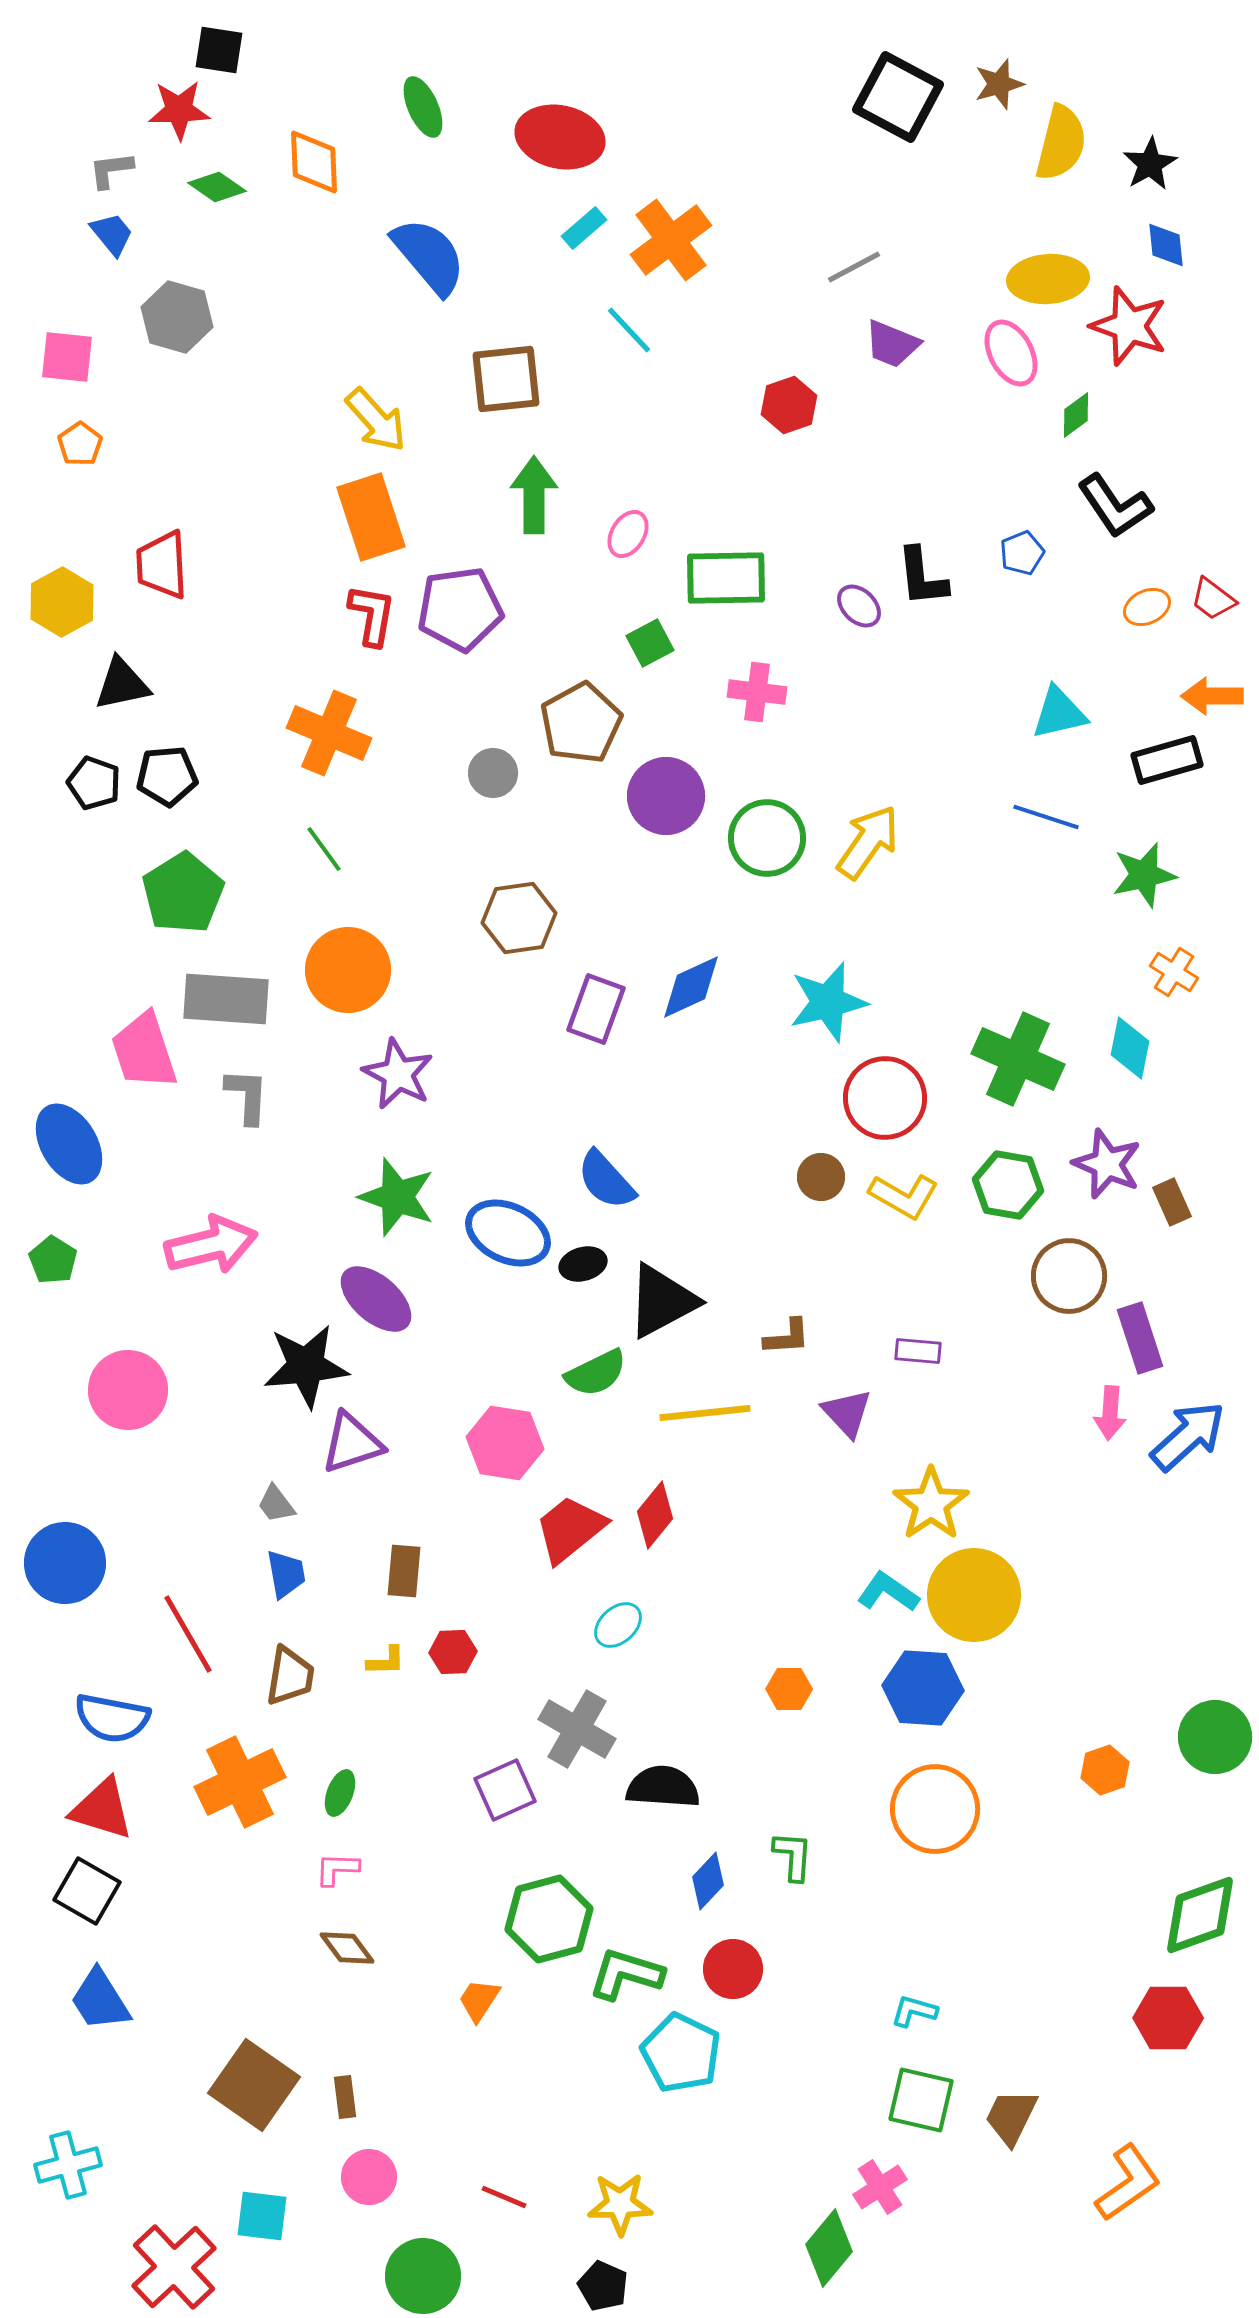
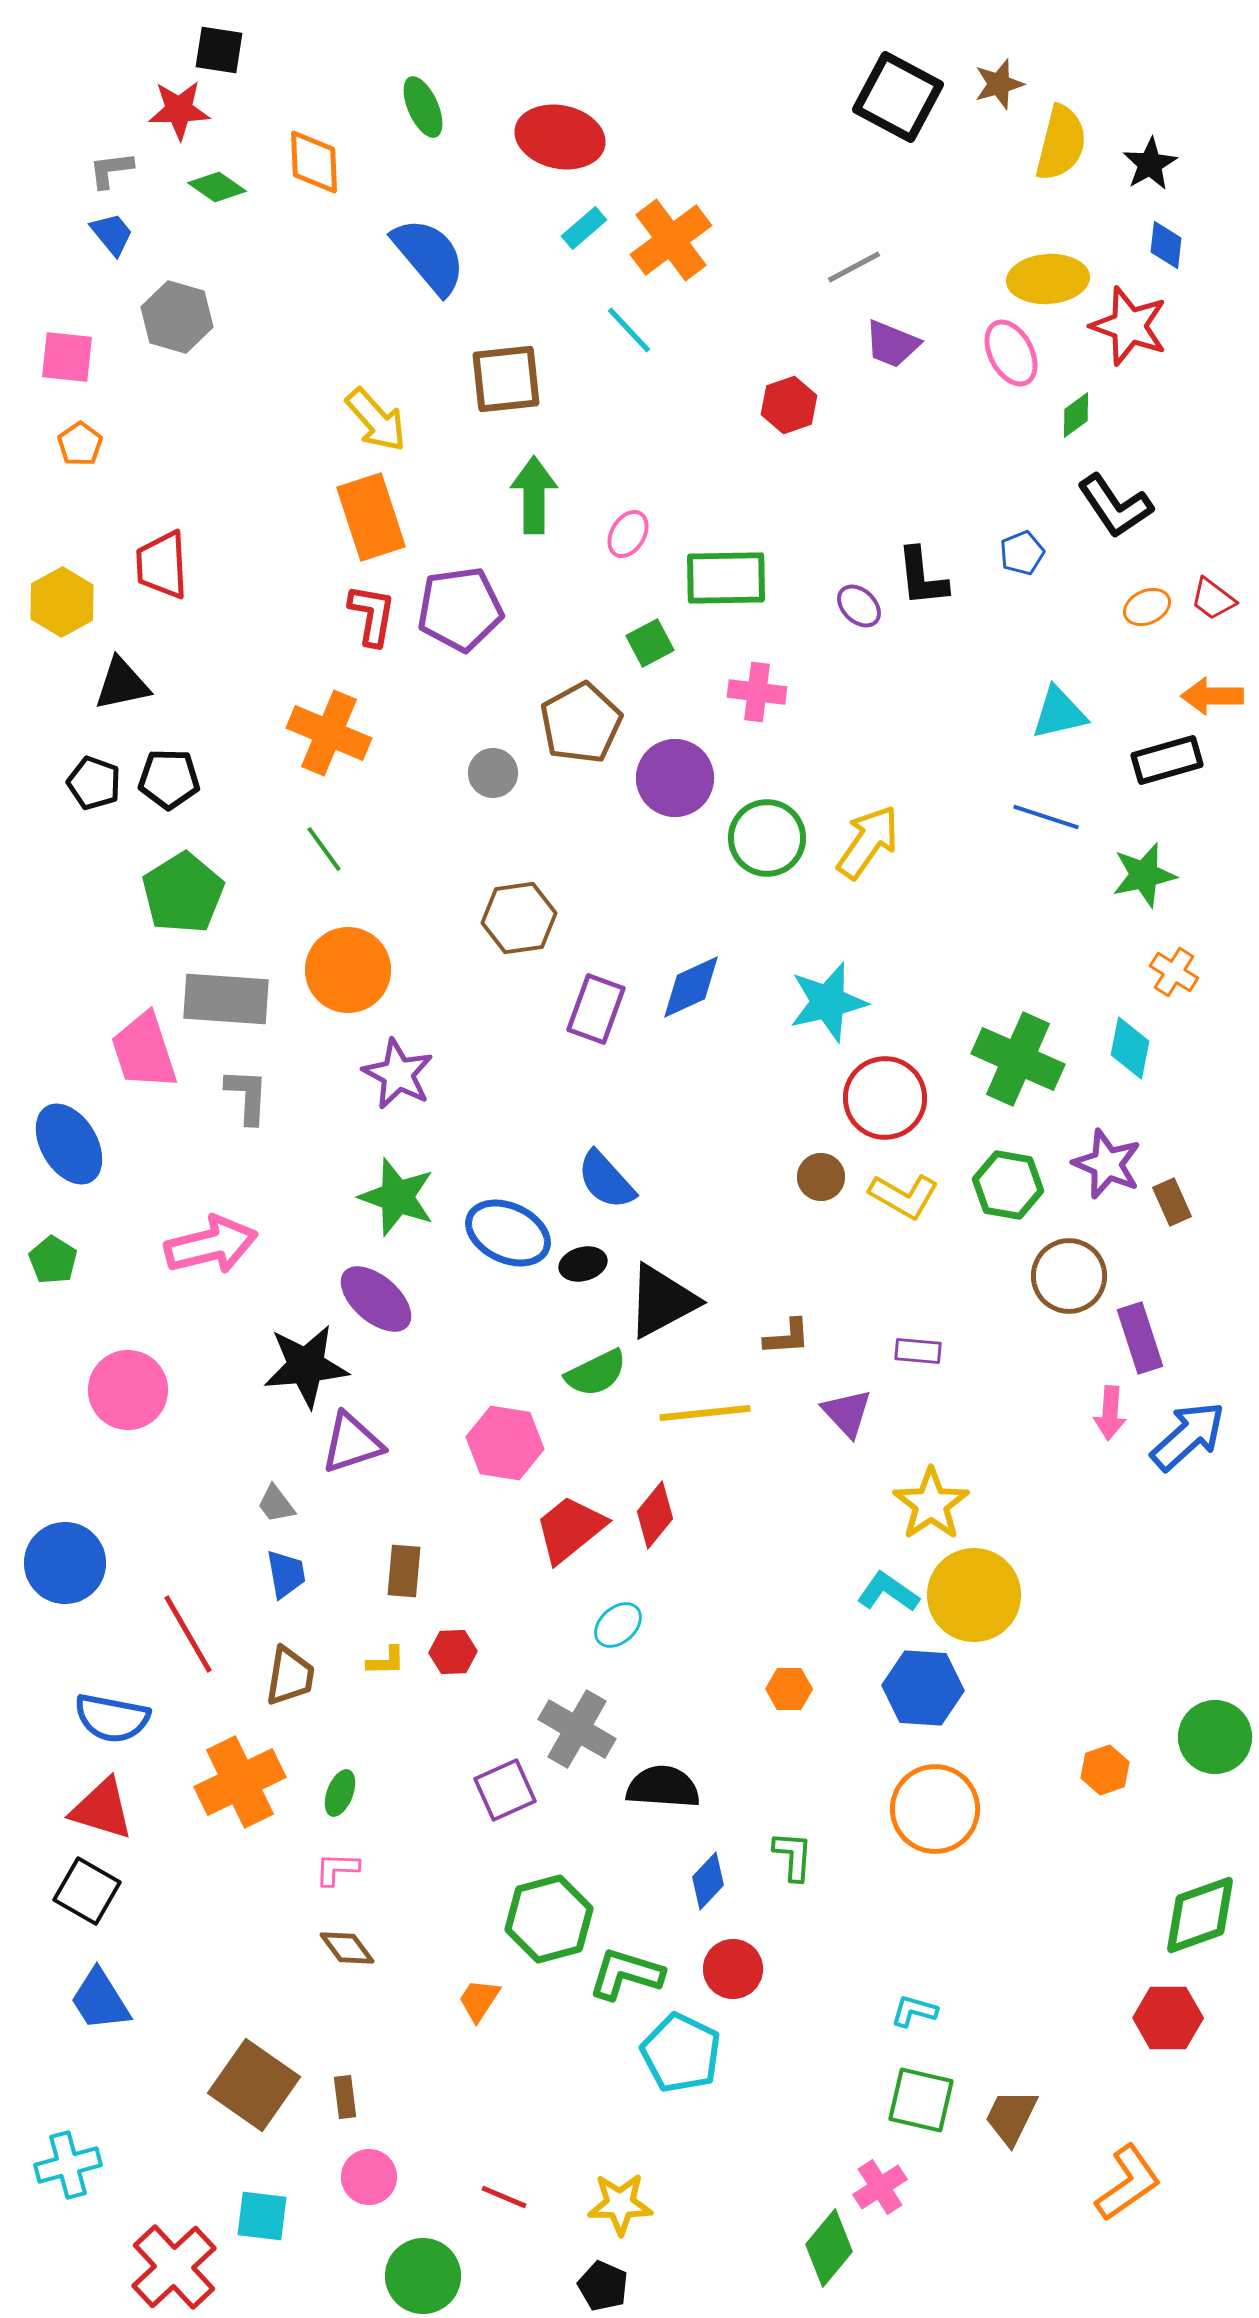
blue diamond at (1166, 245): rotated 12 degrees clockwise
black pentagon at (167, 776): moved 2 px right, 3 px down; rotated 6 degrees clockwise
purple circle at (666, 796): moved 9 px right, 18 px up
